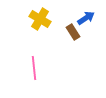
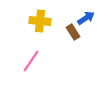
yellow cross: moved 2 px down; rotated 25 degrees counterclockwise
pink line: moved 3 px left, 7 px up; rotated 40 degrees clockwise
